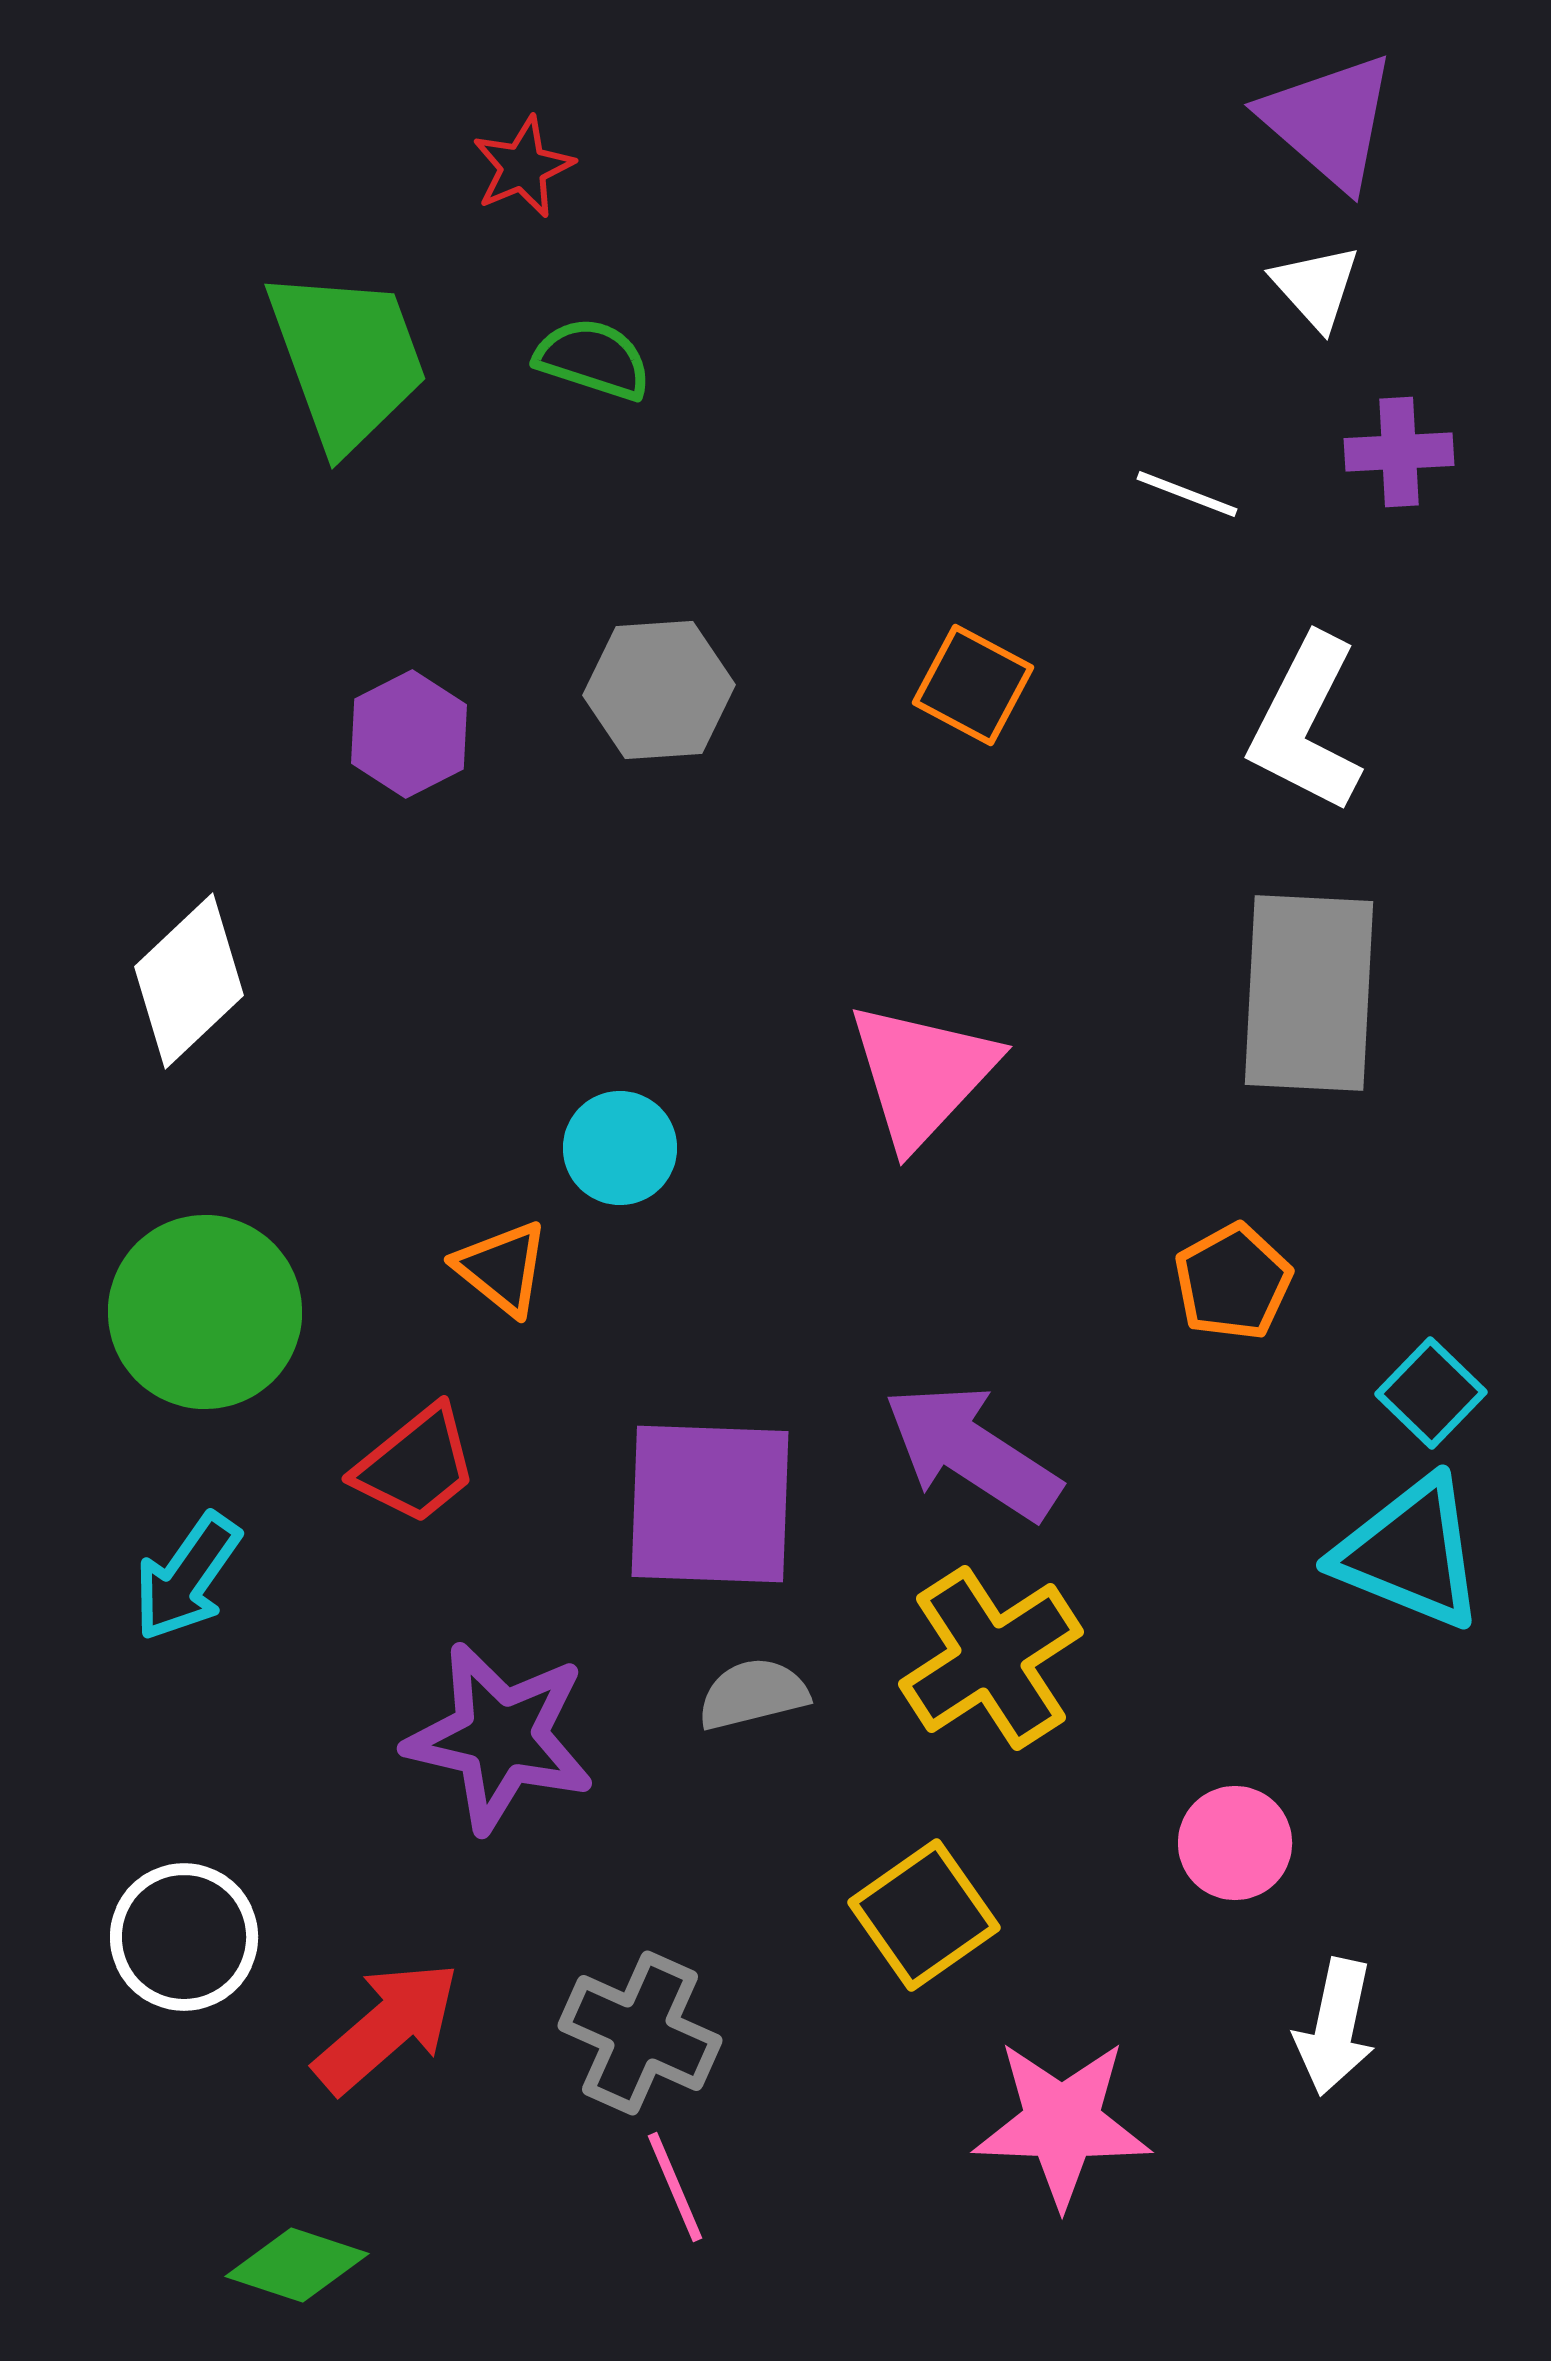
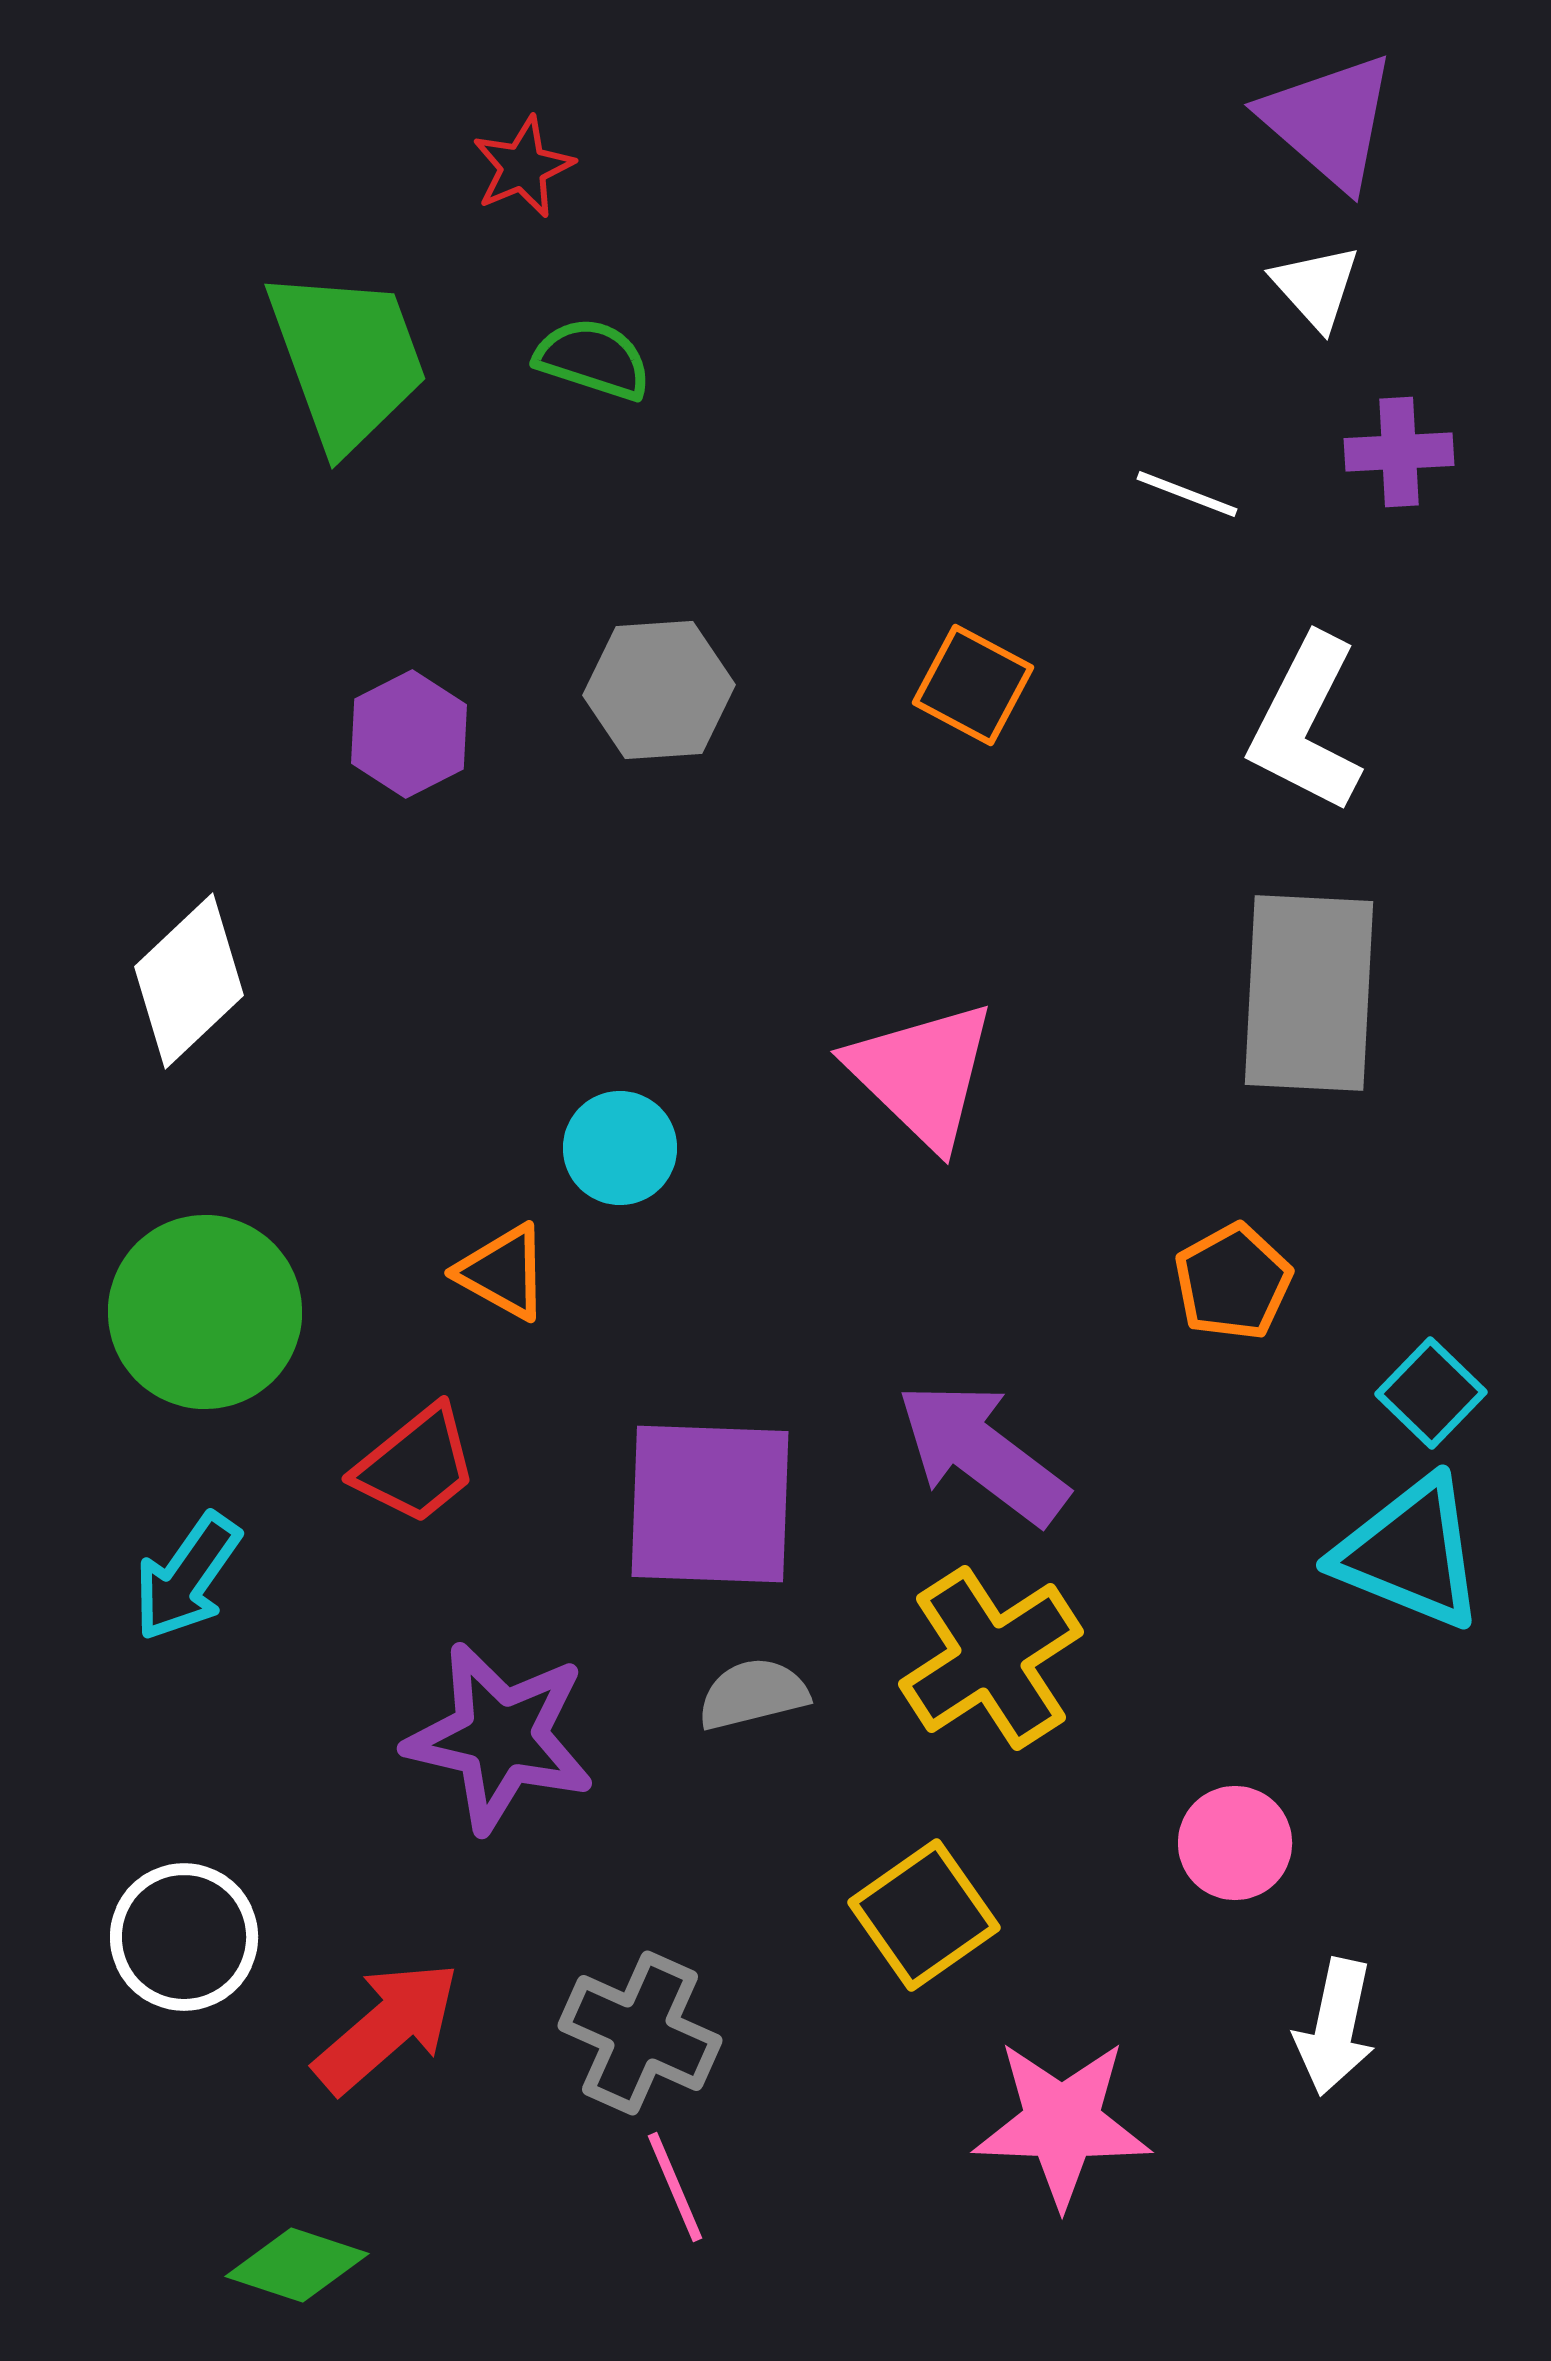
pink triangle: rotated 29 degrees counterclockwise
orange triangle: moved 1 px right, 4 px down; rotated 10 degrees counterclockwise
purple arrow: moved 10 px right, 1 px down; rotated 4 degrees clockwise
